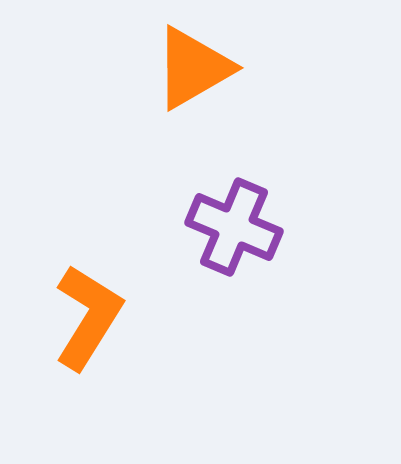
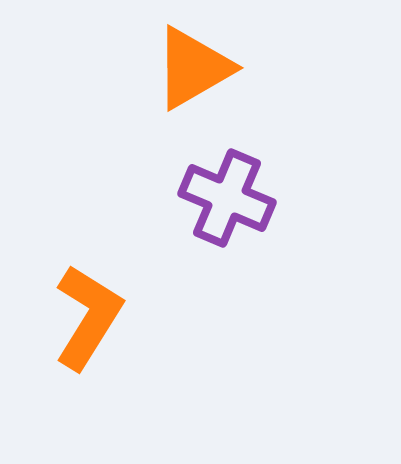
purple cross: moved 7 px left, 29 px up
